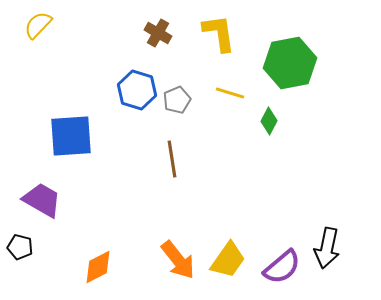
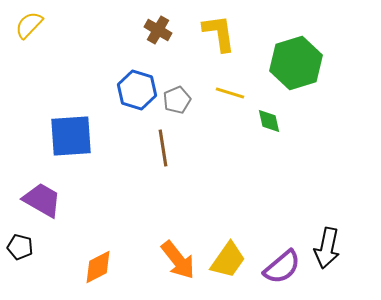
yellow semicircle: moved 9 px left
brown cross: moved 3 px up
green hexagon: moved 6 px right; rotated 6 degrees counterclockwise
green diamond: rotated 40 degrees counterclockwise
brown line: moved 9 px left, 11 px up
